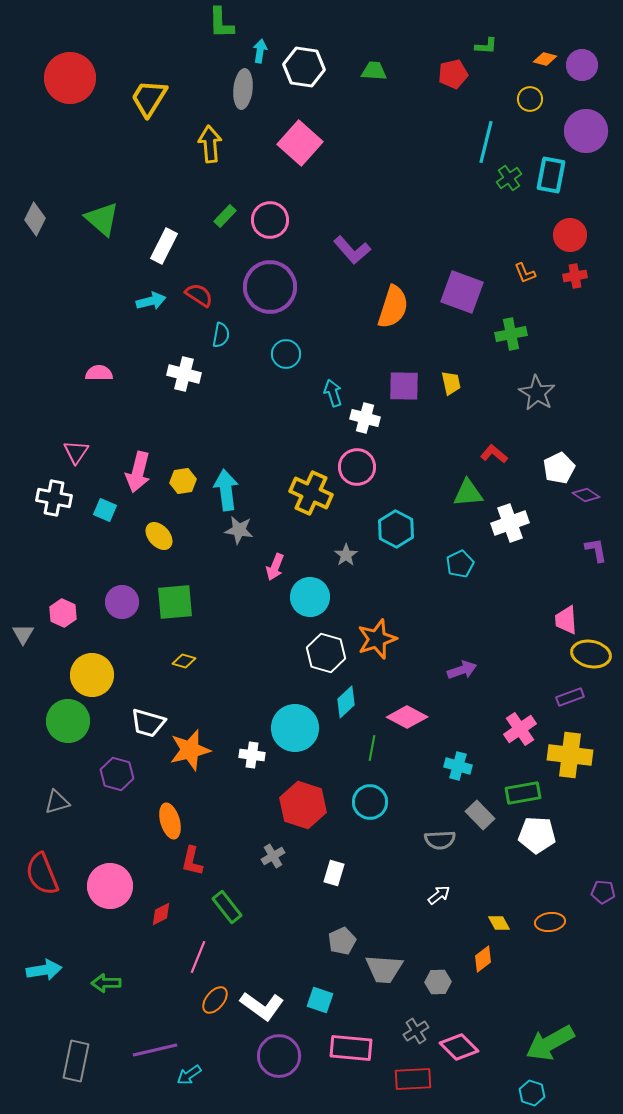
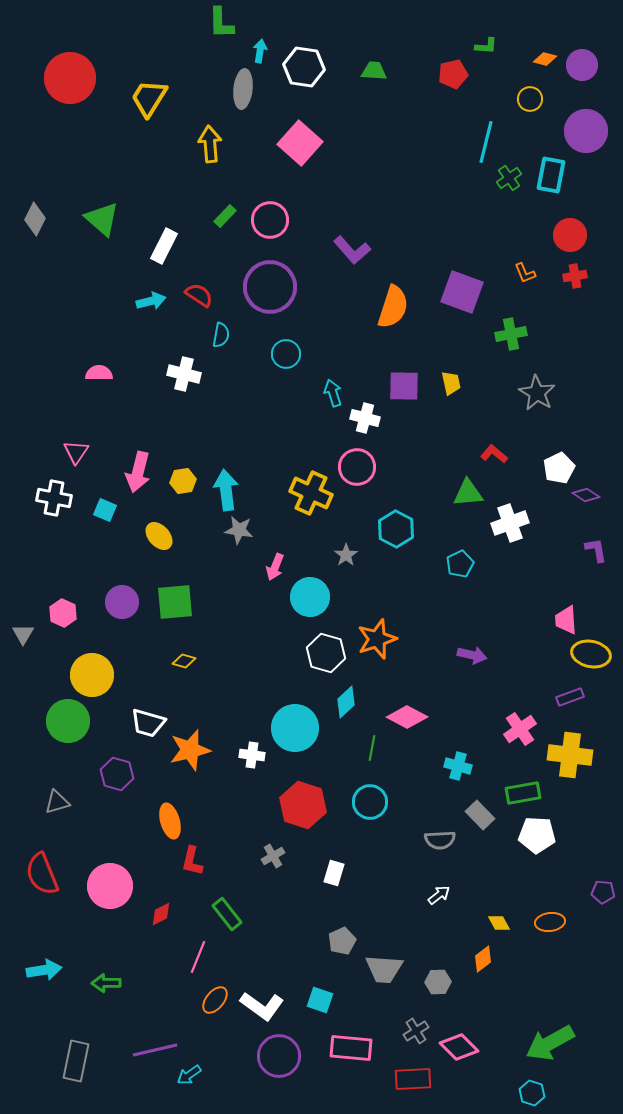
purple arrow at (462, 670): moved 10 px right, 15 px up; rotated 32 degrees clockwise
green rectangle at (227, 907): moved 7 px down
